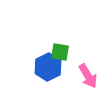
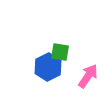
pink arrow: rotated 115 degrees counterclockwise
